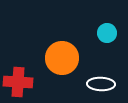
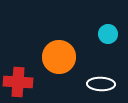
cyan circle: moved 1 px right, 1 px down
orange circle: moved 3 px left, 1 px up
